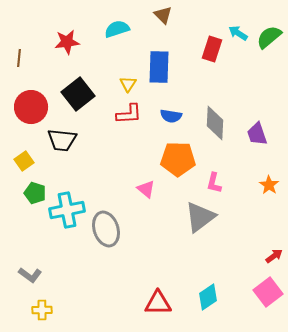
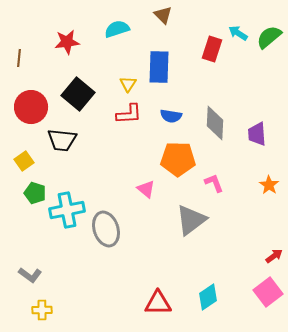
black square: rotated 12 degrees counterclockwise
purple trapezoid: rotated 15 degrees clockwise
pink L-shape: rotated 145 degrees clockwise
gray triangle: moved 9 px left, 3 px down
